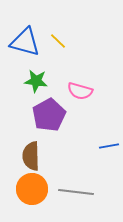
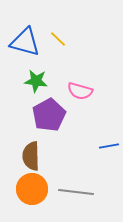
yellow line: moved 2 px up
